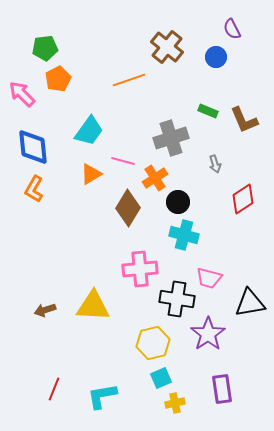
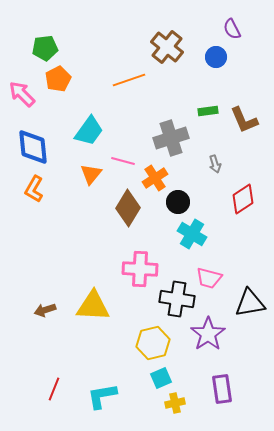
green rectangle: rotated 30 degrees counterclockwise
orange triangle: rotated 20 degrees counterclockwise
cyan cross: moved 8 px right, 1 px up; rotated 16 degrees clockwise
pink cross: rotated 8 degrees clockwise
